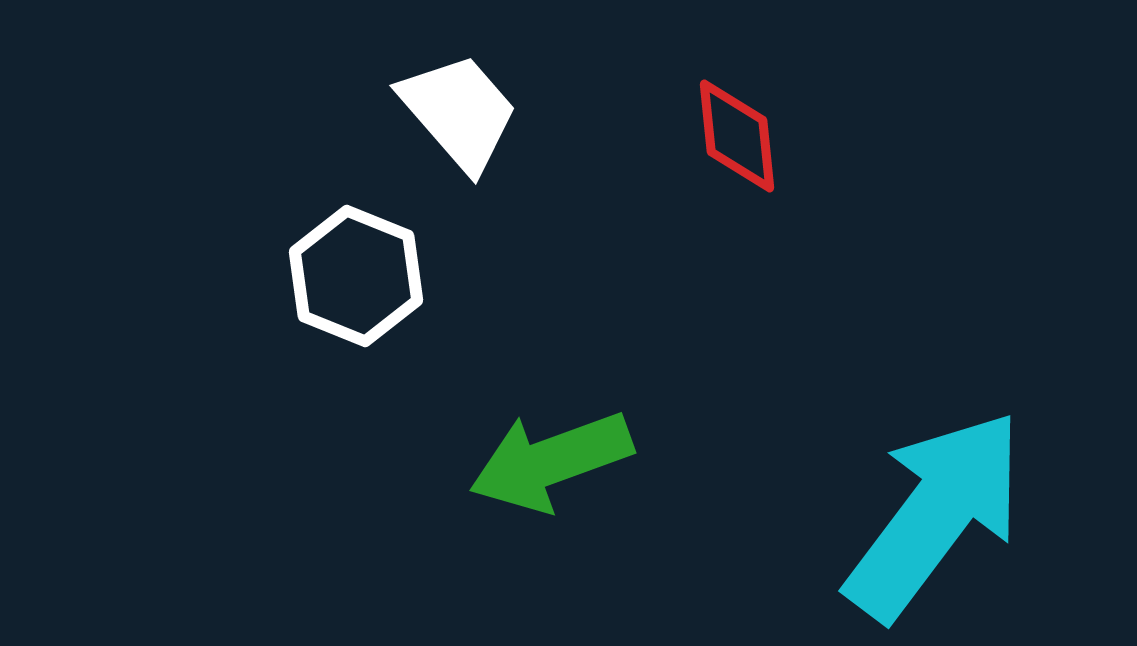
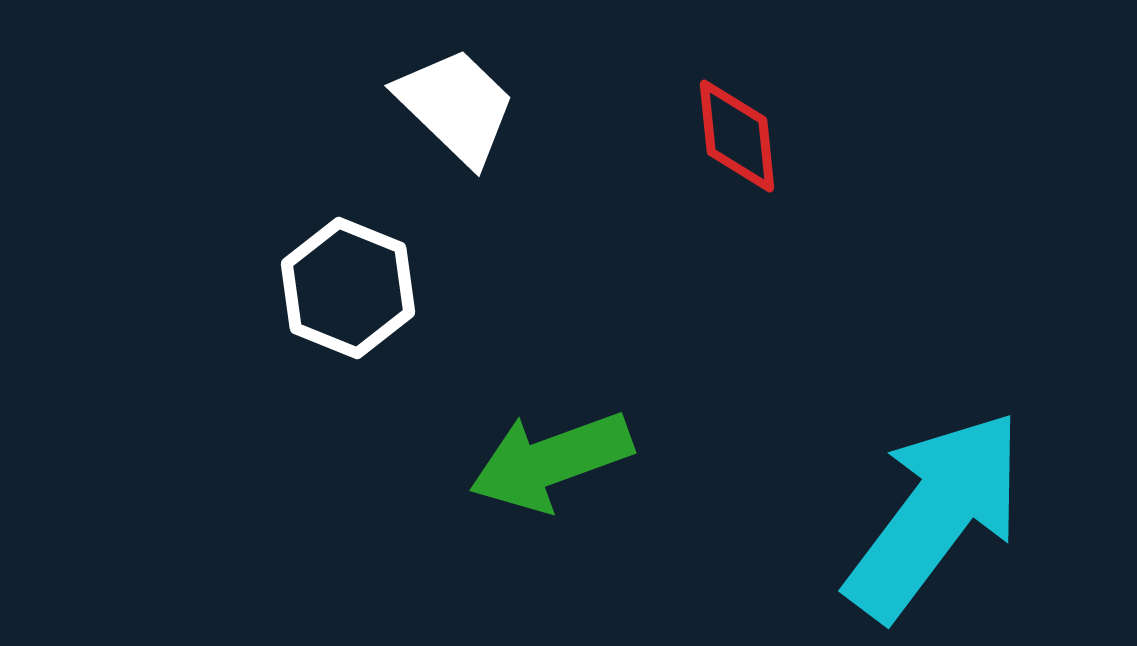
white trapezoid: moved 3 px left, 6 px up; rotated 5 degrees counterclockwise
white hexagon: moved 8 px left, 12 px down
